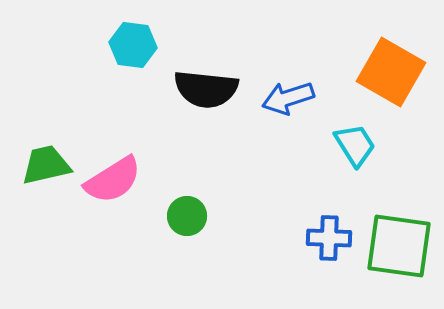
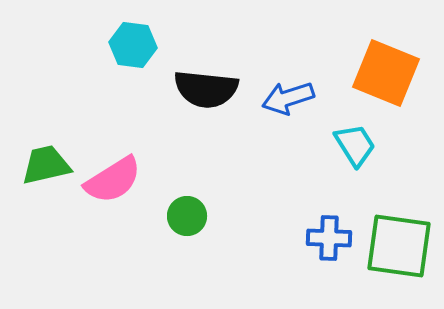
orange square: moved 5 px left, 1 px down; rotated 8 degrees counterclockwise
